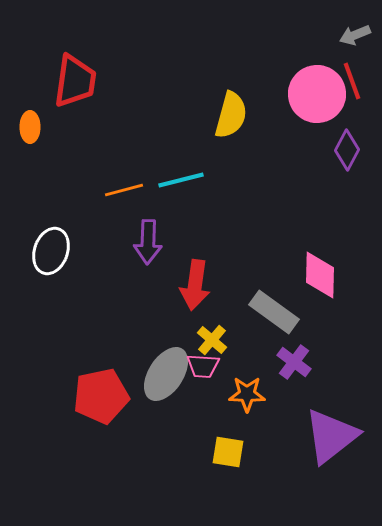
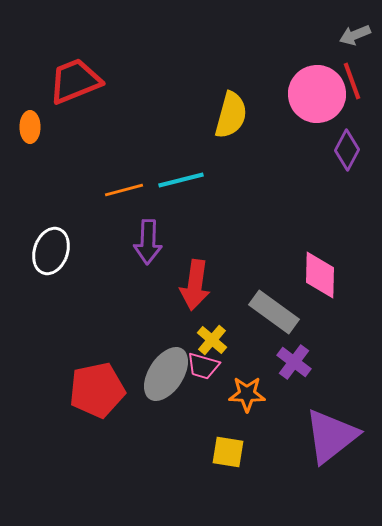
red trapezoid: rotated 120 degrees counterclockwise
pink trapezoid: rotated 12 degrees clockwise
red pentagon: moved 4 px left, 6 px up
